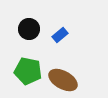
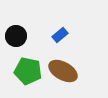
black circle: moved 13 px left, 7 px down
brown ellipse: moved 9 px up
